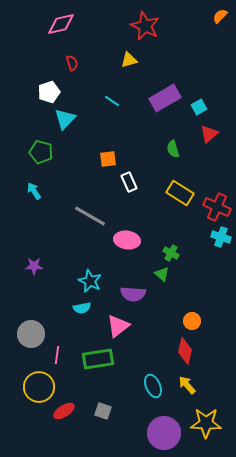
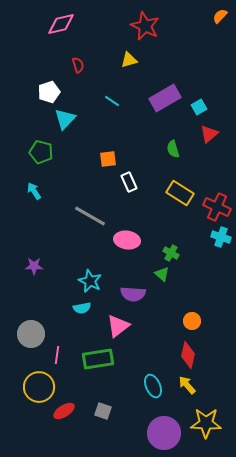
red semicircle: moved 6 px right, 2 px down
red diamond: moved 3 px right, 4 px down
